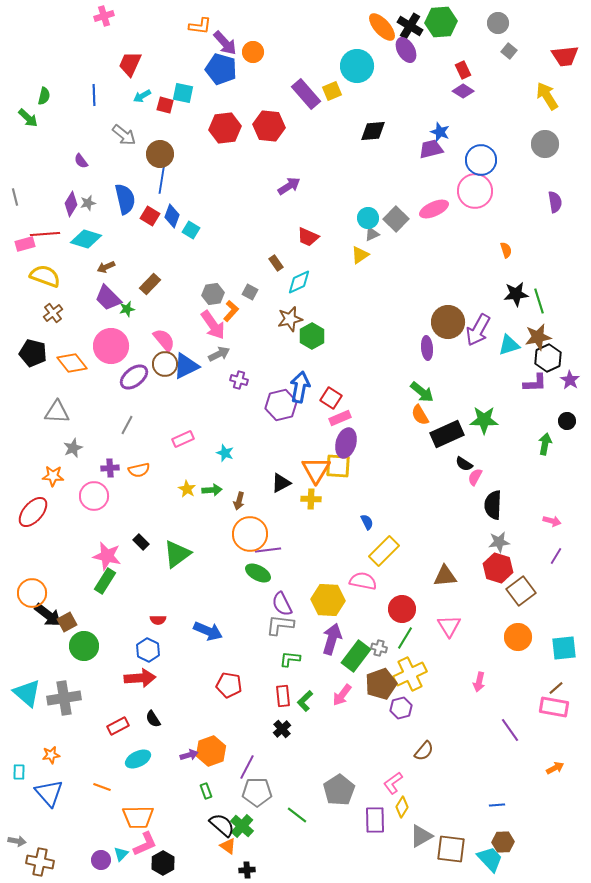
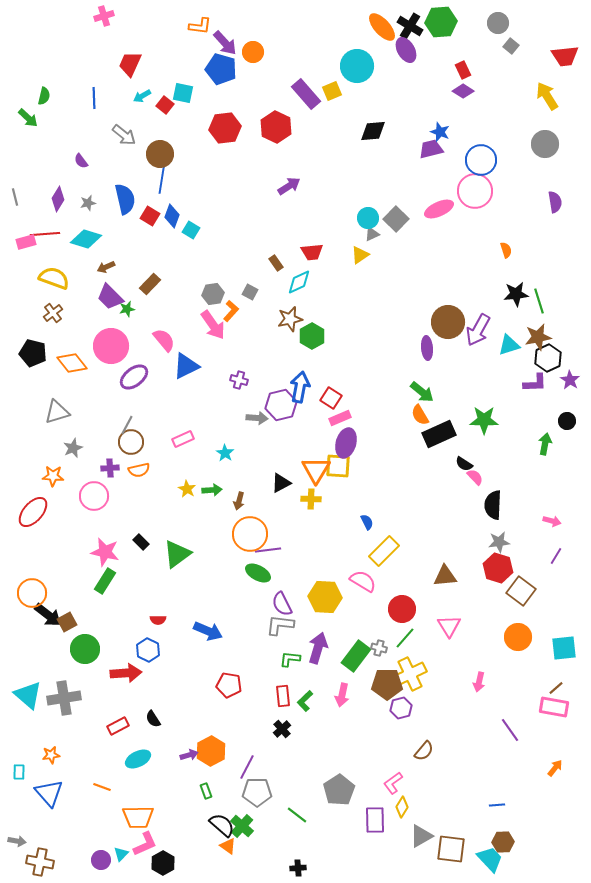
gray square at (509, 51): moved 2 px right, 5 px up
blue line at (94, 95): moved 3 px down
red square at (165, 105): rotated 24 degrees clockwise
red hexagon at (269, 126): moved 7 px right, 1 px down; rotated 20 degrees clockwise
purple diamond at (71, 204): moved 13 px left, 5 px up
pink ellipse at (434, 209): moved 5 px right
red trapezoid at (308, 237): moved 4 px right, 15 px down; rotated 30 degrees counterclockwise
pink rectangle at (25, 244): moved 1 px right, 2 px up
yellow semicircle at (45, 276): moved 9 px right, 2 px down
purple trapezoid at (108, 298): moved 2 px right, 1 px up
gray arrow at (219, 354): moved 38 px right, 64 px down; rotated 30 degrees clockwise
brown circle at (165, 364): moved 34 px left, 78 px down
gray triangle at (57, 412): rotated 20 degrees counterclockwise
black rectangle at (447, 434): moved 8 px left
cyan star at (225, 453): rotated 12 degrees clockwise
pink semicircle at (475, 477): rotated 108 degrees clockwise
pink star at (107, 556): moved 2 px left, 4 px up
pink semicircle at (363, 581): rotated 20 degrees clockwise
brown square at (521, 591): rotated 16 degrees counterclockwise
yellow hexagon at (328, 600): moved 3 px left, 3 px up
green line at (405, 638): rotated 10 degrees clockwise
purple arrow at (332, 639): moved 14 px left, 9 px down
green circle at (84, 646): moved 1 px right, 3 px down
red arrow at (140, 678): moved 14 px left, 5 px up
brown pentagon at (381, 684): moved 6 px right; rotated 20 degrees clockwise
cyan triangle at (27, 693): moved 1 px right, 2 px down
pink arrow at (342, 695): rotated 25 degrees counterclockwise
orange hexagon at (211, 751): rotated 8 degrees counterclockwise
orange arrow at (555, 768): rotated 24 degrees counterclockwise
black cross at (247, 870): moved 51 px right, 2 px up
